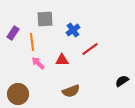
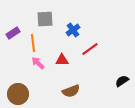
purple rectangle: rotated 24 degrees clockwise
orange line: moved 1 px right, 1 px down
